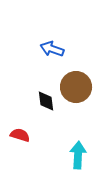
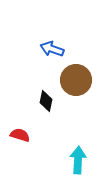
brown circle: moved 7 px up
black diamond: rotated 20 degrees clockwise
cyan arrow: moved 5 px down
